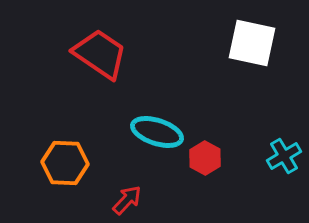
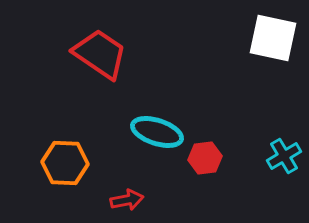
white square: moved 21 px right, 5 px up
red hexagon: rotated 24 degrees clockwise
red arrow: rotated 36 degrees clockwise
